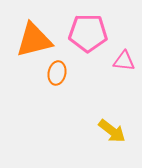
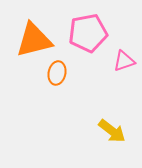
pink pentagon: rotated 12 degrees counterclockwise
pink triangle: rotated 25 degrees counterclockwise
